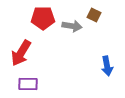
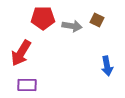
brown square: moved 3 px right, 5 px down
purple rectangle: moved 1 px left, 1 px down
